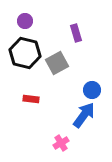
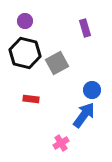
purple rectangle: moved 9 px right, 5 px up
